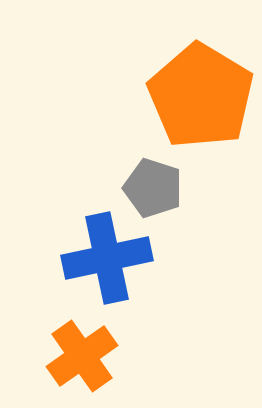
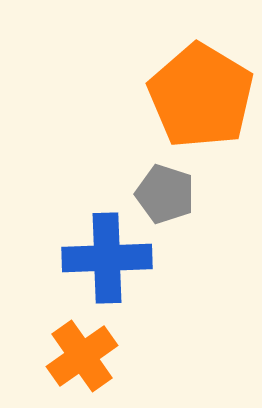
gray pentagon: moved 12 px right, 6 px down
blue cross: rotated 10 degrees clockwise
